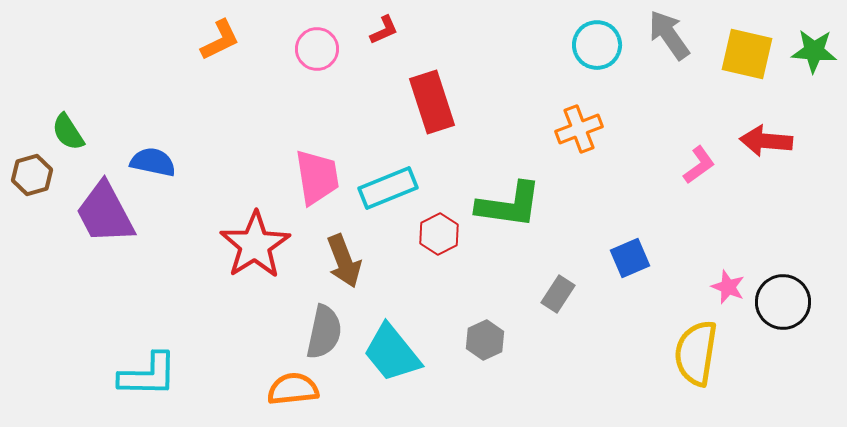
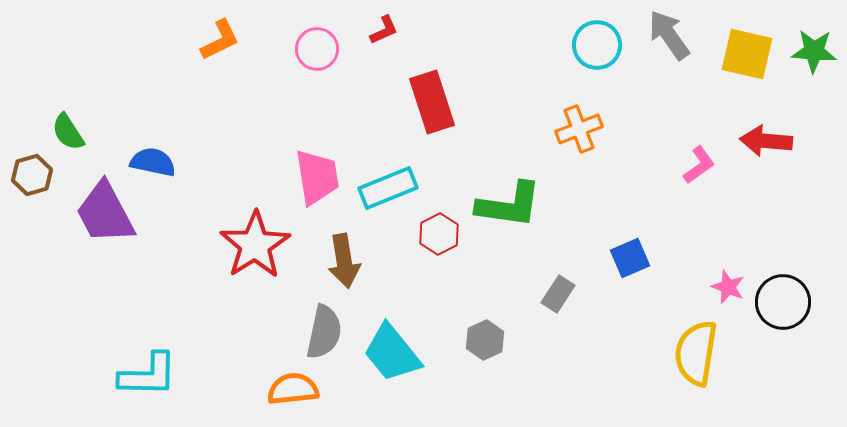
brown arrow: rotated 12 degrees clockwise
